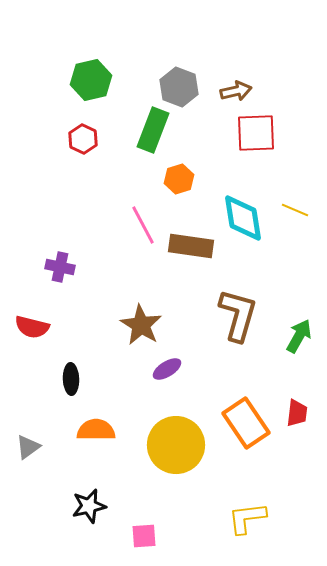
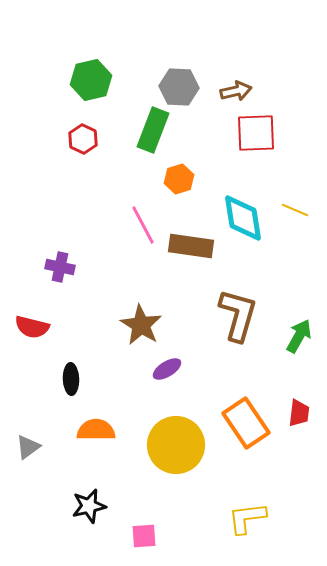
gray hexagon: rotated 18 degrees counterclockwise
red trapezoid: moved 2 px right
